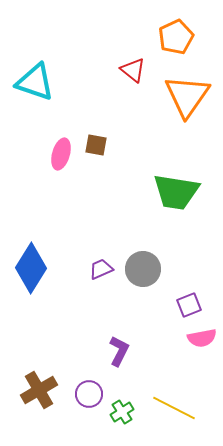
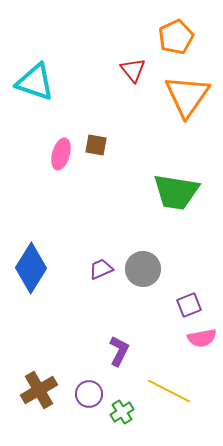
red triangle: rotated 12 degrees clockwise
yellow line: moved 5 px left, 17 px up
